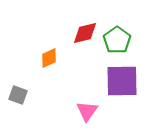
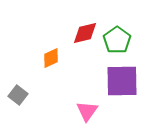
orange diamond: moved 2 px right
gray square: rotated 18 degrees clockwise
